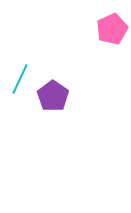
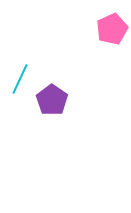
purple pentagon: moved 1 px left, 4 px down
